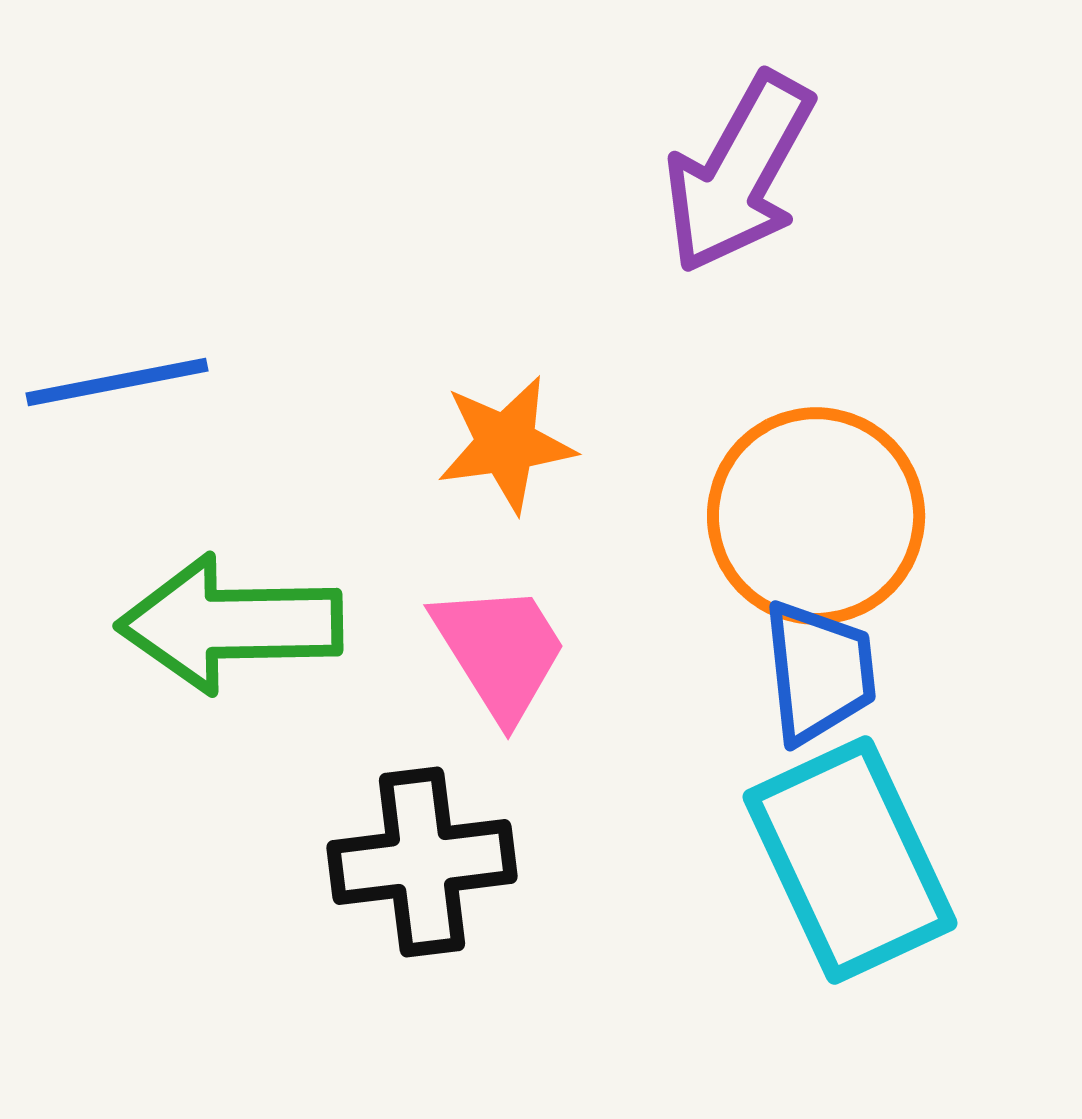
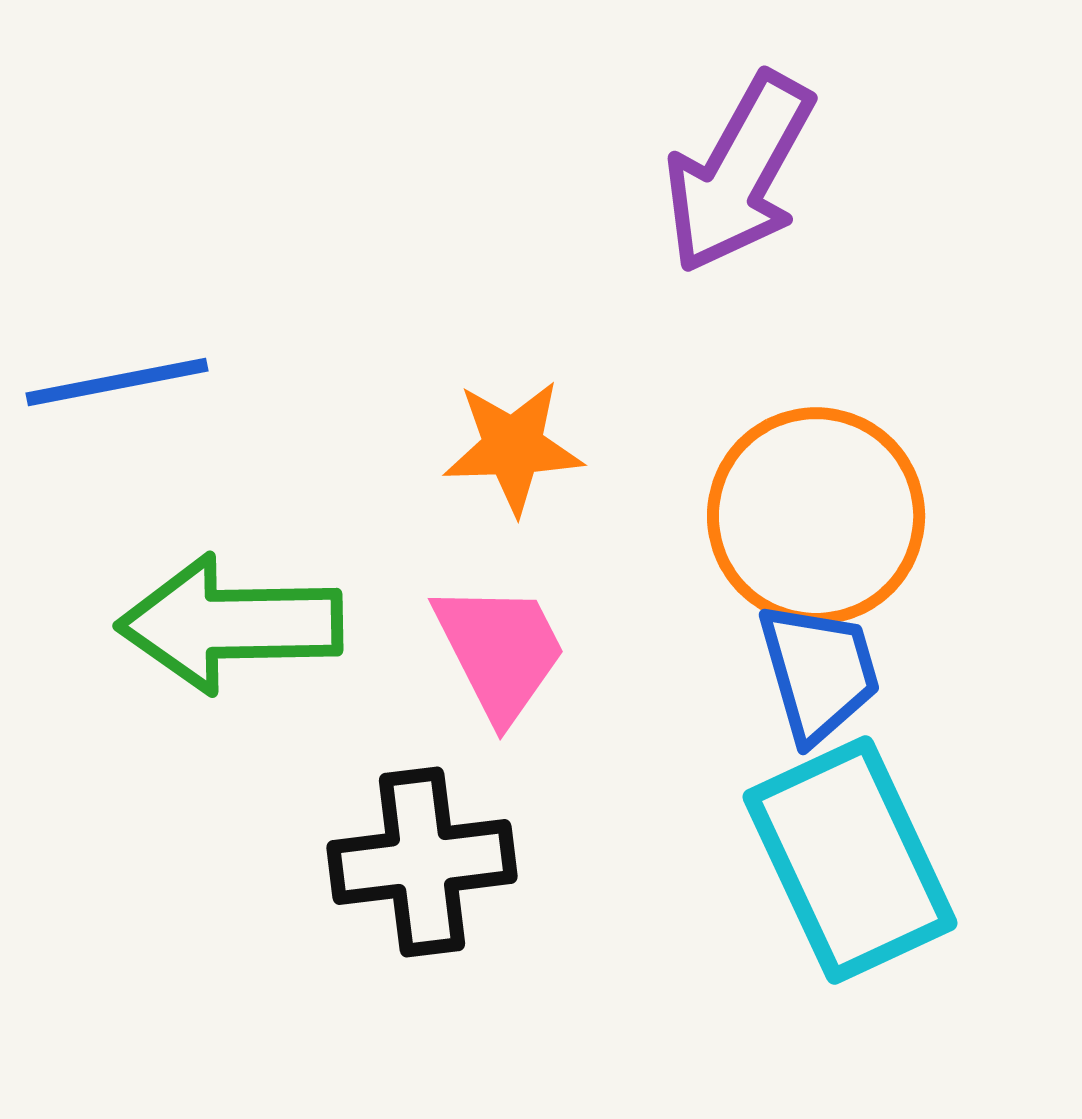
orange star: moved 7 px right, 3 px down; rotated 6 degrees clockwise
pink trapezoid: rotated 5 degrees clockwise
blue trapezoid: rotated 10 degrees counterclockwise
